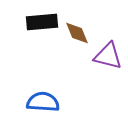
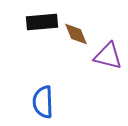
brown diamond: moved 1 px left, 1 px down
blue semicircle: rotated 96 degrees counterclockwise
